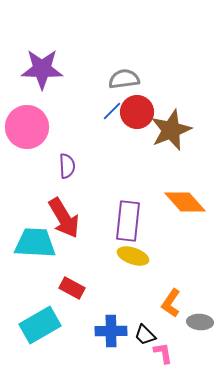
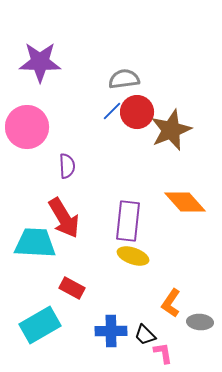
purple star: moved 2 px left, 7 px up
